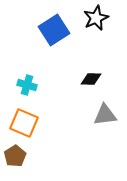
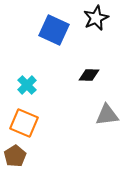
blue square: rotated 32 degrees counterclockwise
black diamond: moved 2 px left, 4 px up
cyan cross: rotated 30 degrees clockwise
gray triangle: moved 2 px right
